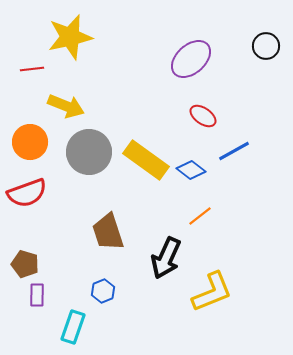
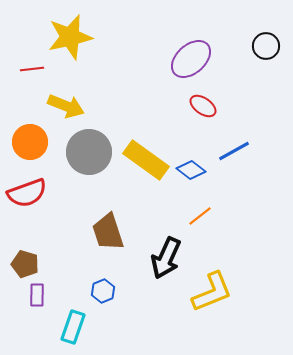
red ellipse: moved 10 px up
